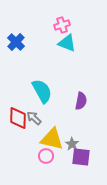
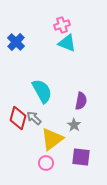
red diamond: rotated 15 degrees clockwise
yellow triangle: rotated 50 degrees counterclockwise
gray star: moved 2 px right, 19 px up
pink circle: moved 7 px down
